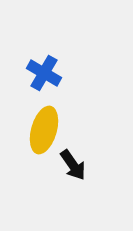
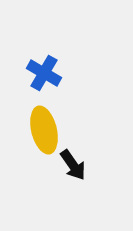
yellow ellipse: rotated 30 degrees counterclockwise
